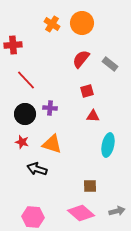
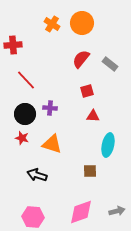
red star: moved 4 px up
black arrow: moved 6 px down
brown square: moved 15 px up
pink diamond: moved 1 px up; rotated 60 degrees counterclockwise
